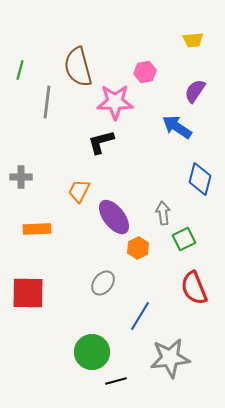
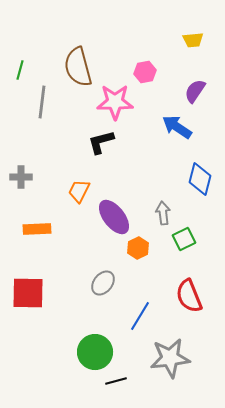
gray line: moved 5 px left
red semicircle: moved 5 px left, 8 px down
green circle: moved 3 px right
